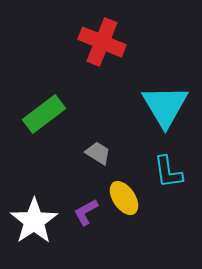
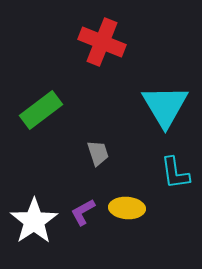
green rectangle: moved 3 px left, 4 px up
gray trapezoid: rotated 40 degrees clockwise
cyan L-shape: moved 7 px right, 1 px down
yellow ellipse: moved 3 px right, 10 px down; rotated 52 degrees counterclockwise
purple L-shape: moved 3 px left
